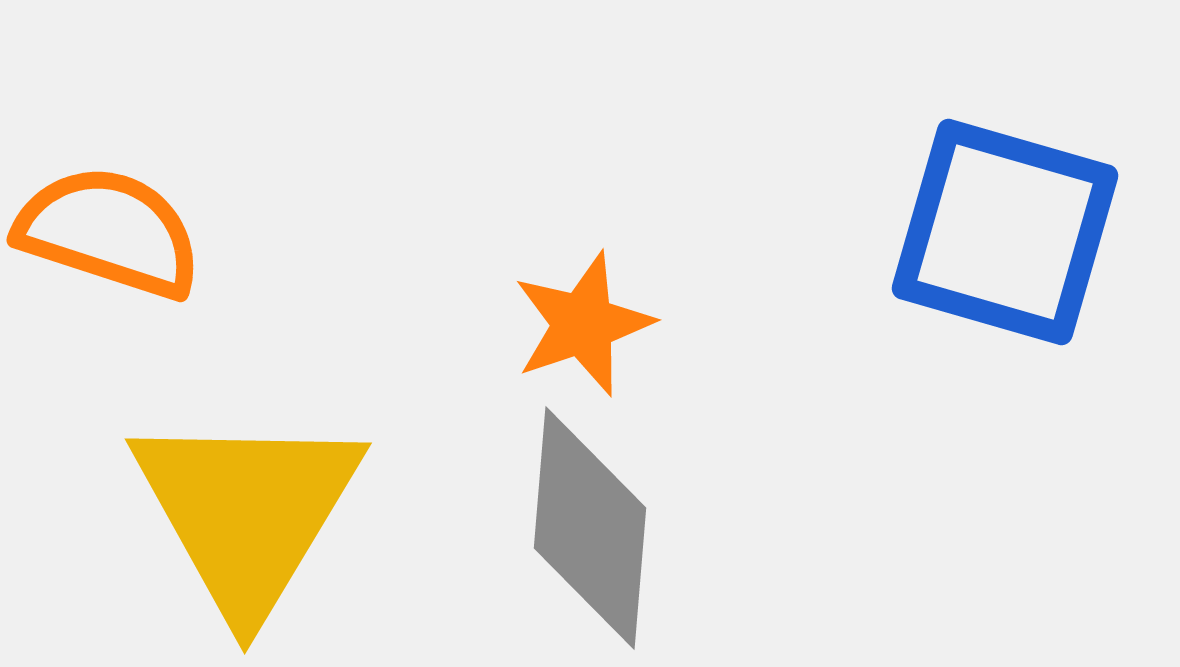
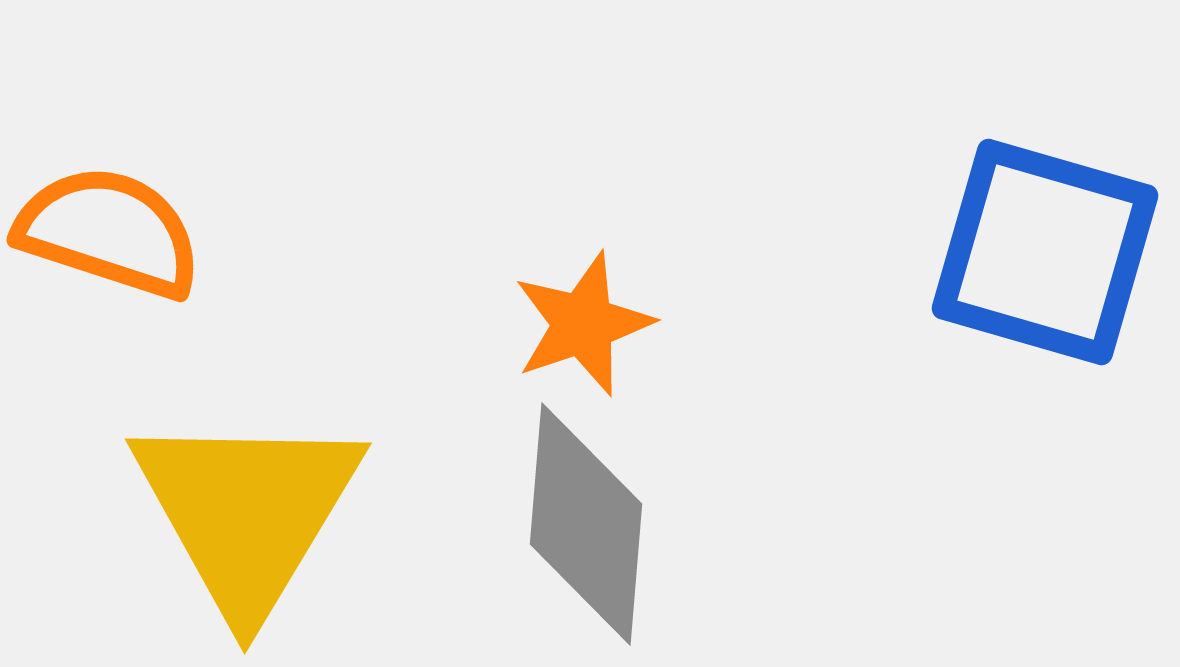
blue square: moved 40 px right, 20 px down
gray diamond: moved 4 px left, 4 px up
